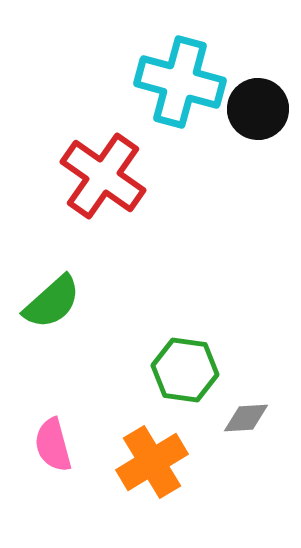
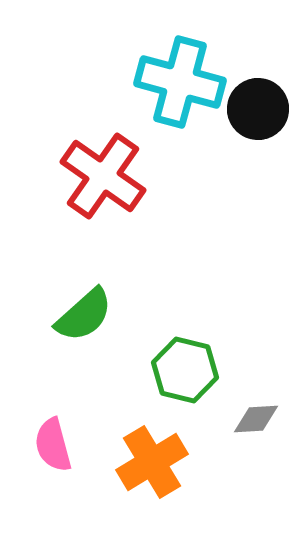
green semicircle: moved 32 px right, 13 px down
green hexagon: rotated 6 degrees clockwise
gray diamond: moved 10 px right, 1 px down
